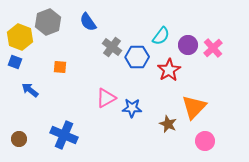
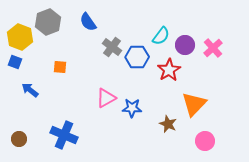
purple circle: moved 3 px left
orange triangle: moved 3 px up
